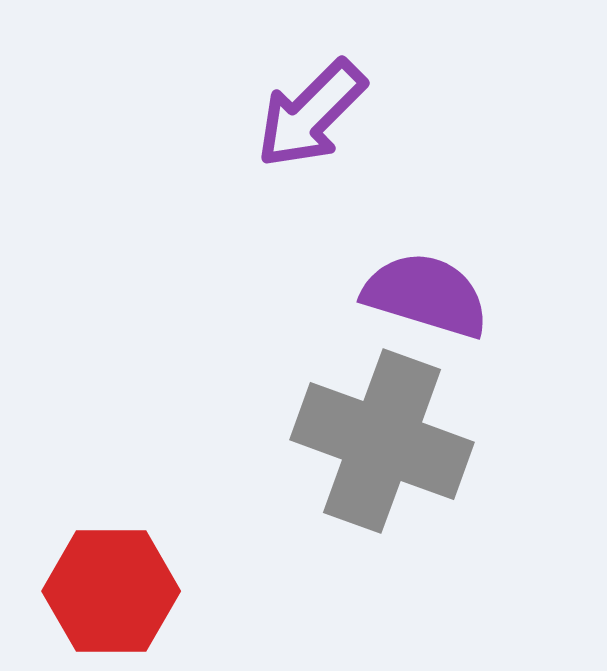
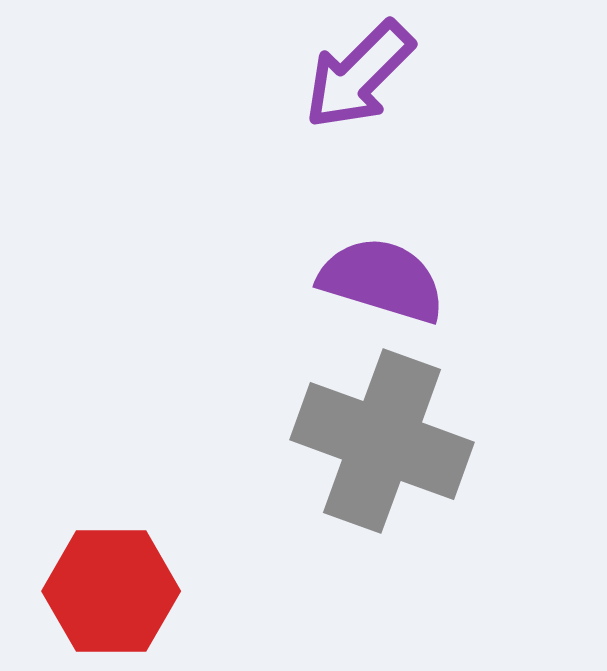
purple arrow: moved 48 px right, 39 px up
purple semicircle: moved 44 px left, 15 px up
